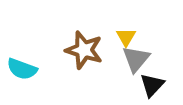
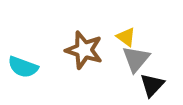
yellow triangle: rotated 25 degrees counterclockwise
cyan semicircle: moved 1 px right, 2 px up
